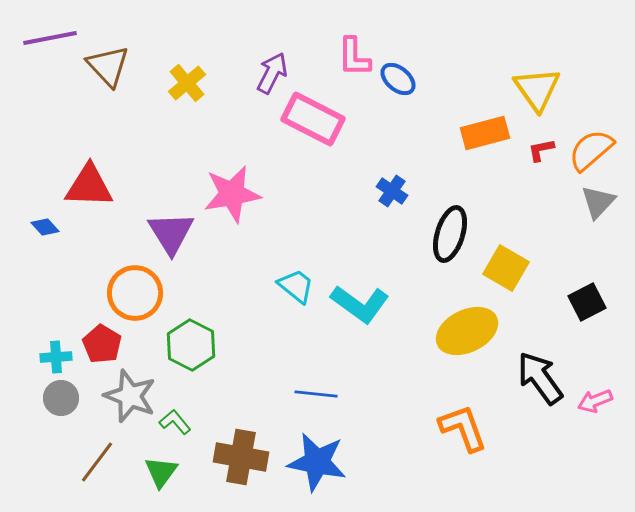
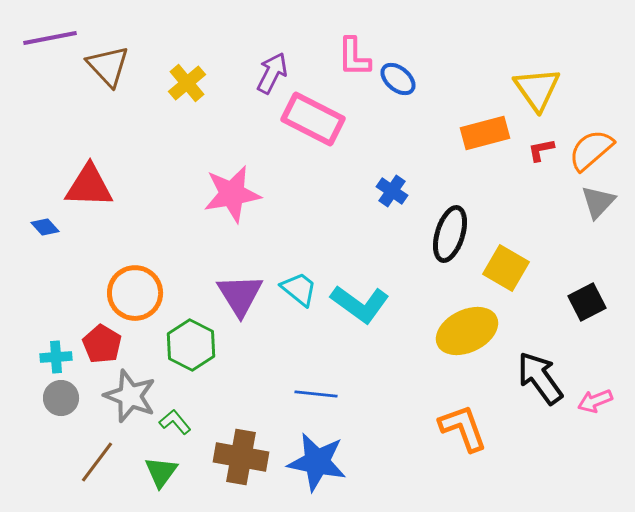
purple triangle: moved 69 px right, 62 px down
cyan trapezoid: moved 3 px right, 3 px down
